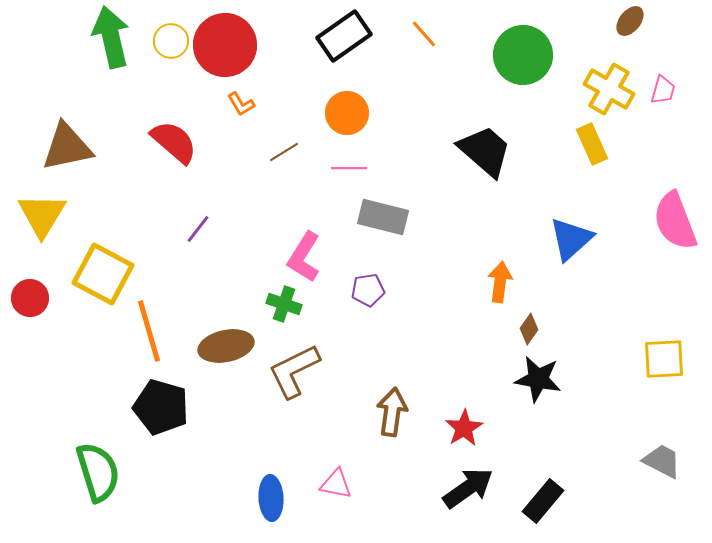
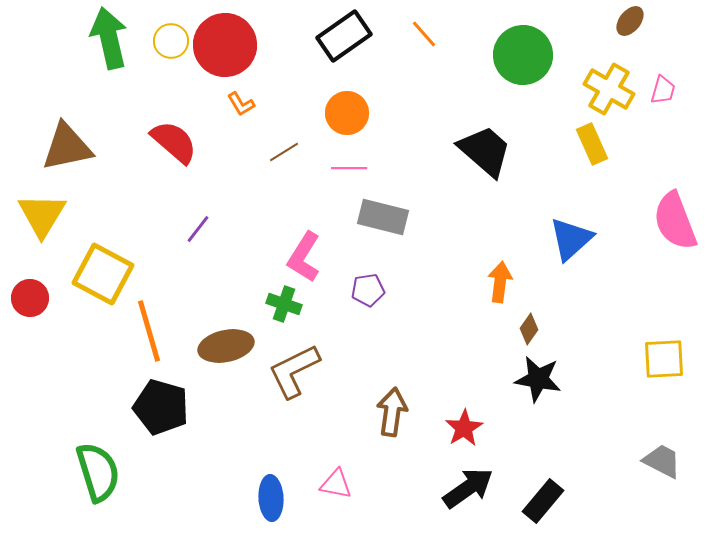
green arrow at (111, 37): moved 2 px left, 1 px down
